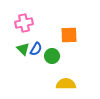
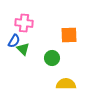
pink cross: rotated 18 degrees clockwise
blue semicircle: moved 22 px left, 8 px up
green circle: moved 2 px down
